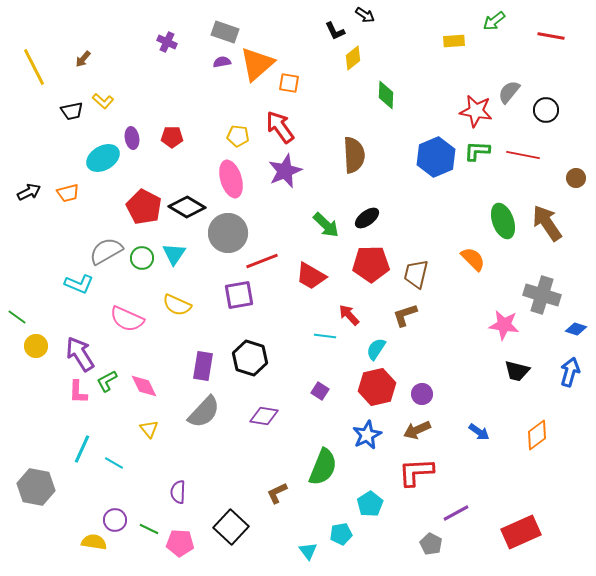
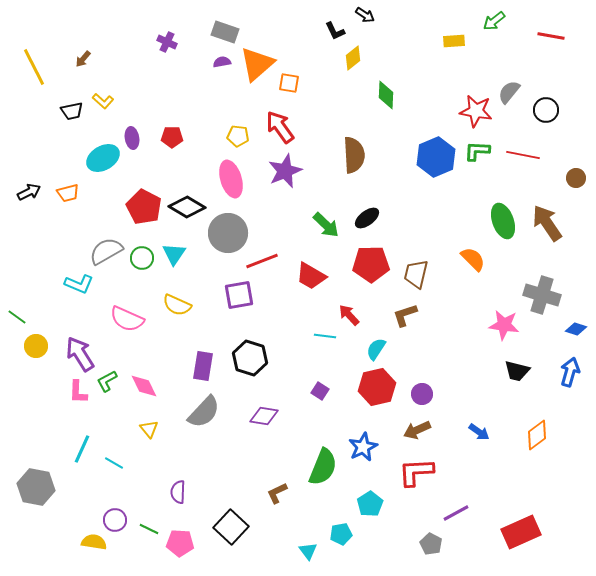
blue star at (367, 435): moved 4 px left, 12 px down
